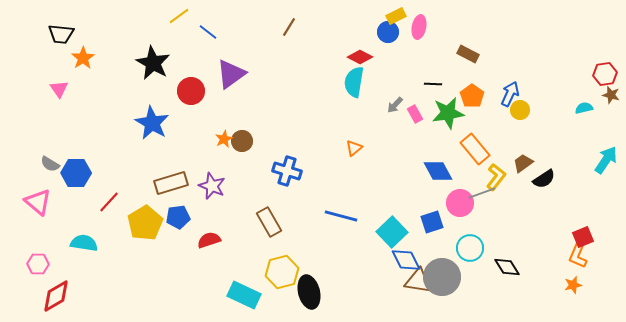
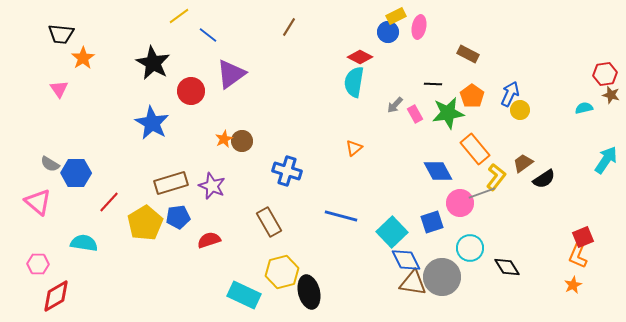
blue line at (208, 32): moved 3 px down
brown triangle at (418, 281): moved 5 px left, 2 px down
orange star at (573, 285): rotated 12 degrees counterclockwise
